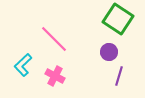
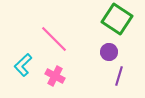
green square: moved 1 px left
